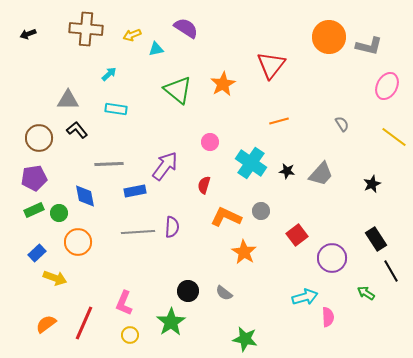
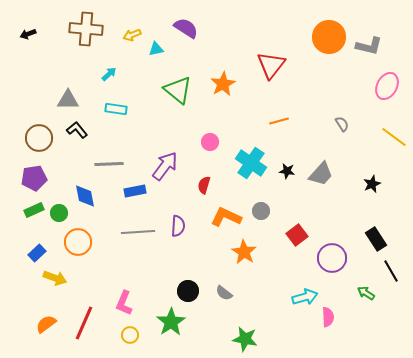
purple semicircle at (172, 227): moved 6 px right, 1 px up
